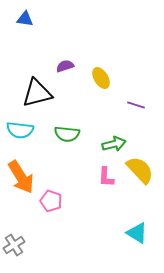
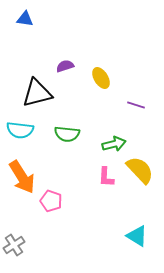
orange arrow: moved 1 px right
cyan triangle: moved 3 px down
